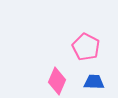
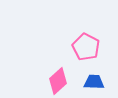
pink diamond: moved 1 px right; rotated 24 degrees clockwise
